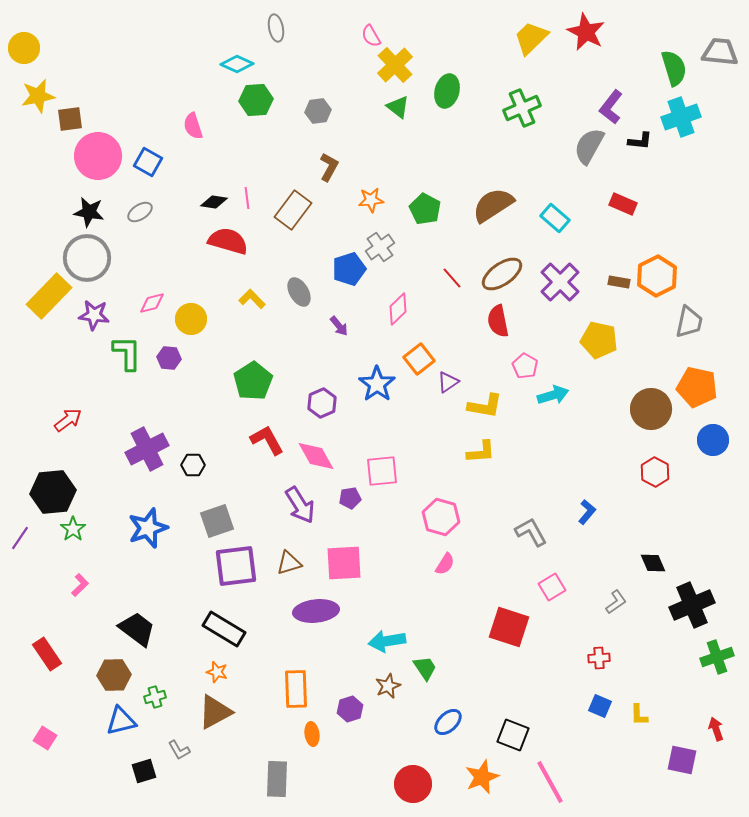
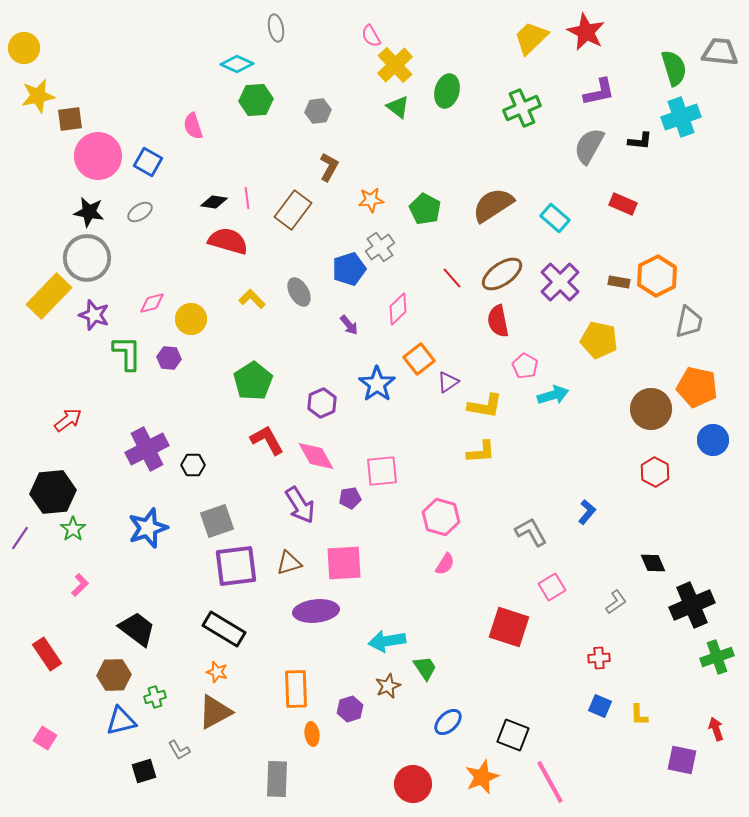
purple L-shape at (611, 107): moved 12 px left, 15 px up; rotated 140 degrees counterclockwise
purple star at (94, 315): rotated 12 degrees clockwise
purple arrow at (339, 326): moved 10 px right, 1 px up
